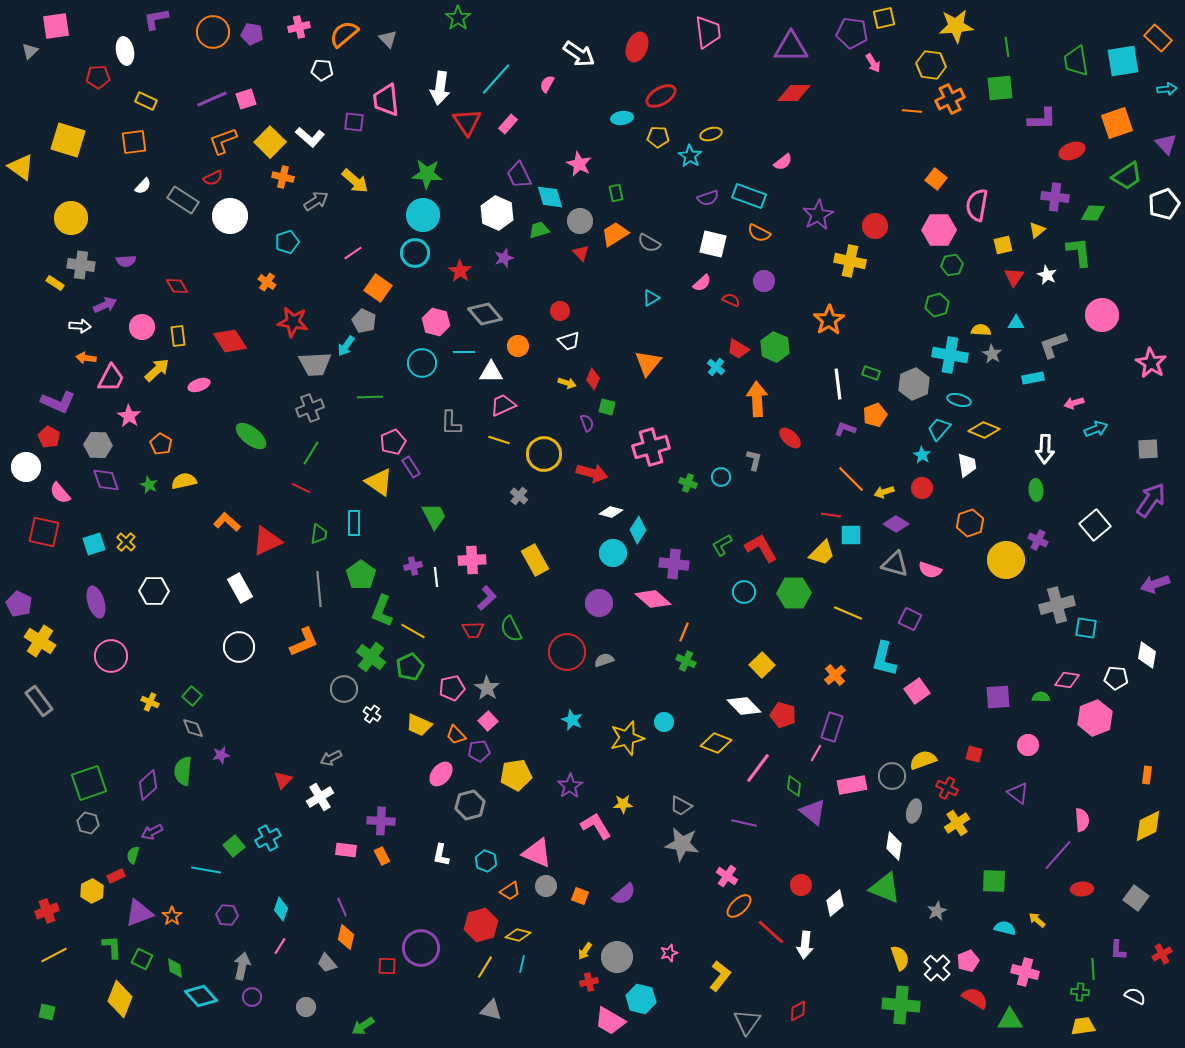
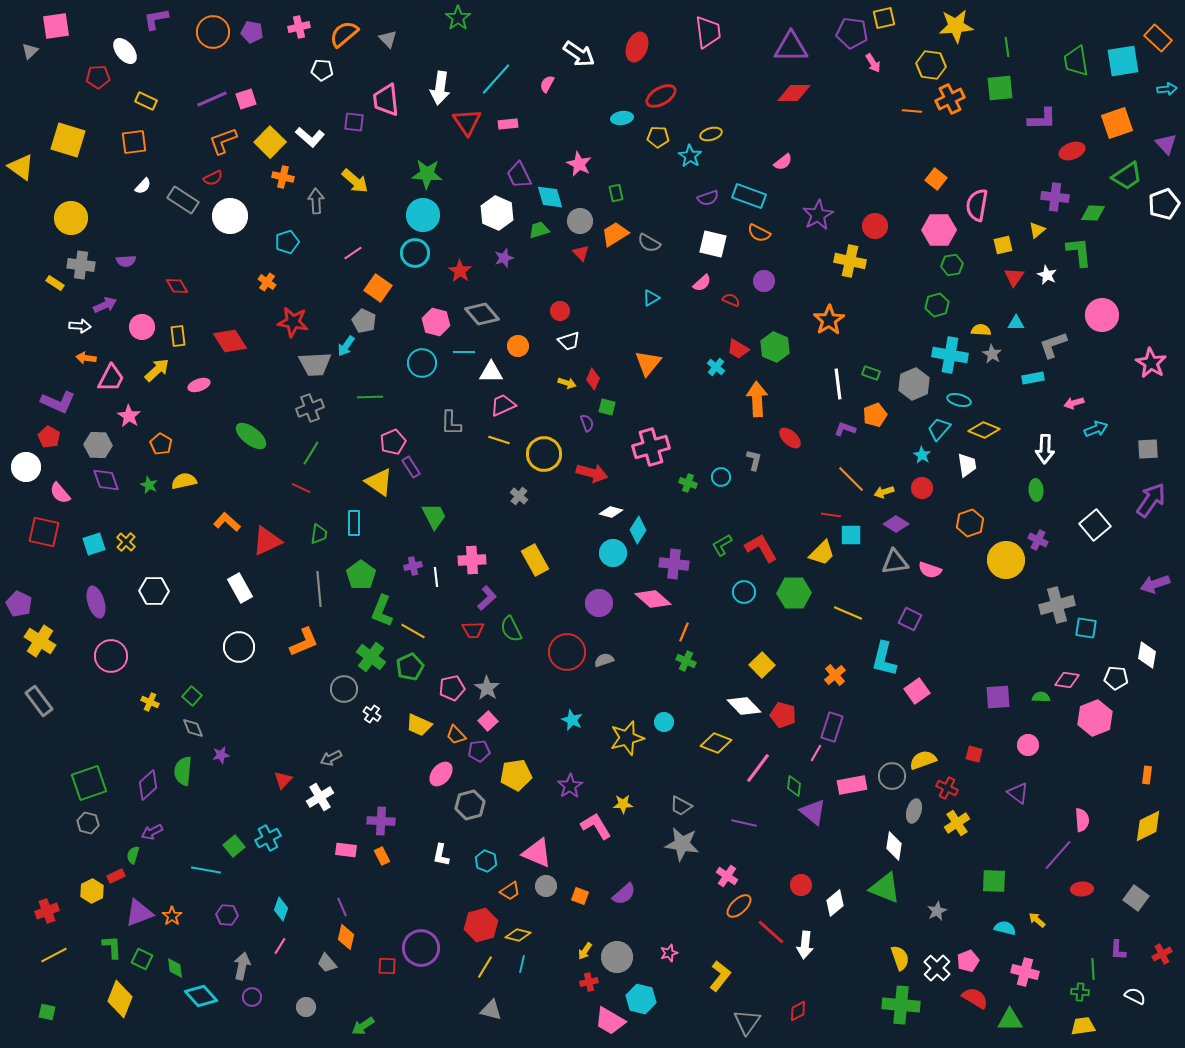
purple pentagon at (252, 34): moved 2 px up
white ellipse at (125, 51): rotated 28 degrees counterclockwise
pink rectangle at (508, 124): rotated 42 degrees clockwise
gray arrow at (316, 201): rotated 60 degrees counterclockwise
gray diamond at (485, 314): moved 3 px left
gray triangle at (895, 564): moved 2 px up; rotated 24 degrees counterclockwise
